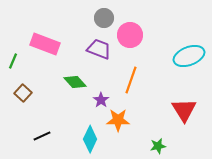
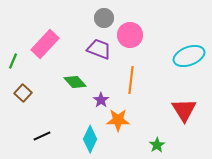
pink rectangle: rotated 68 degrees counterclockwise
orange line: rotated 12 degrees counterclockwise
green star: moved 1 px left, 1 px up; rotated 21 degrees counterclockwise
